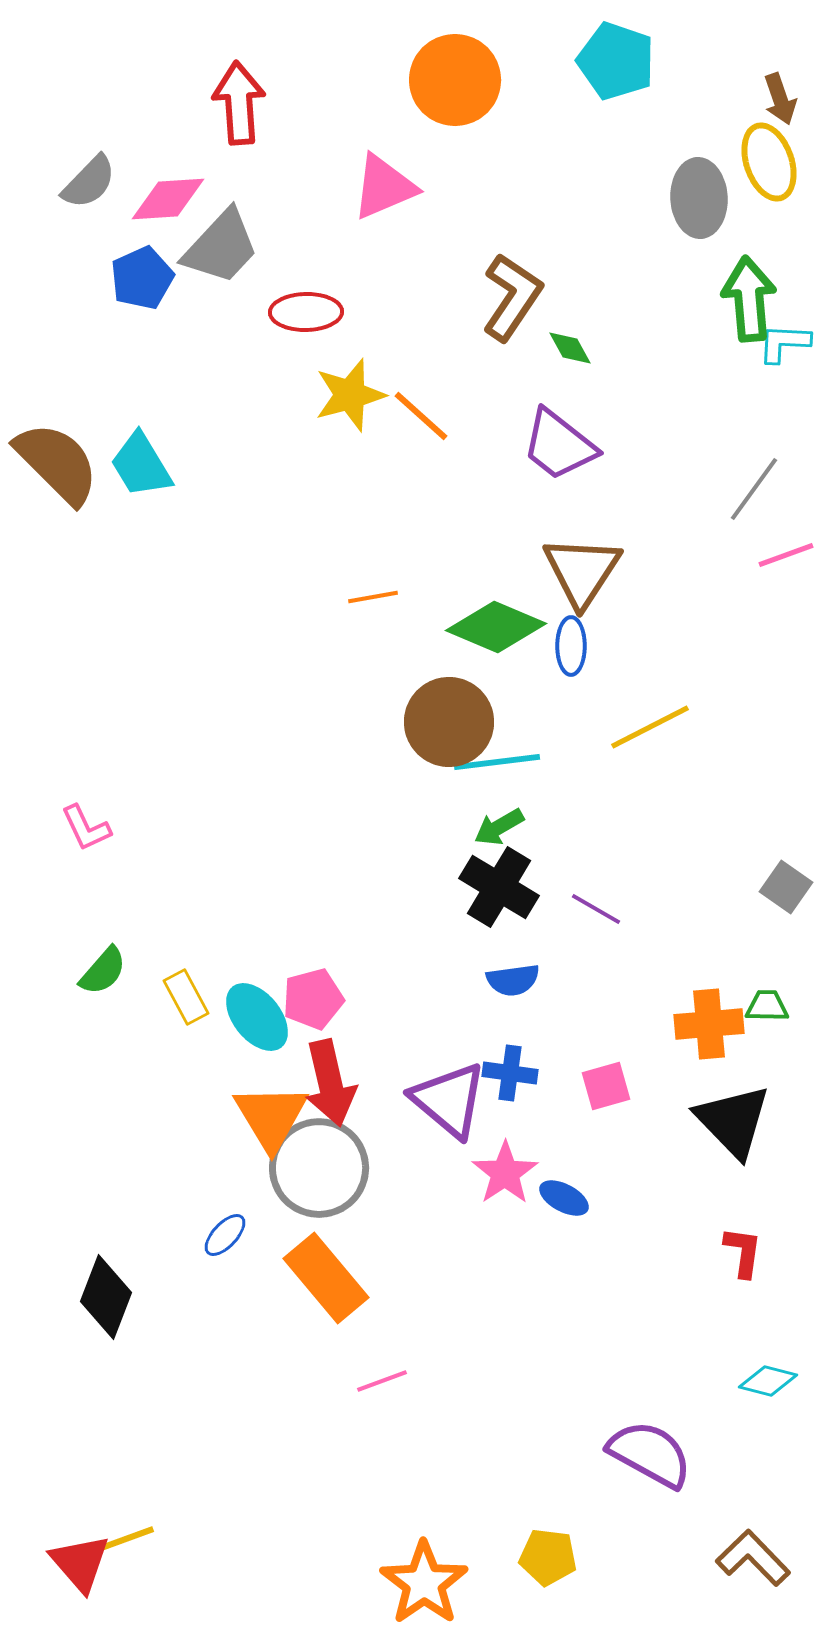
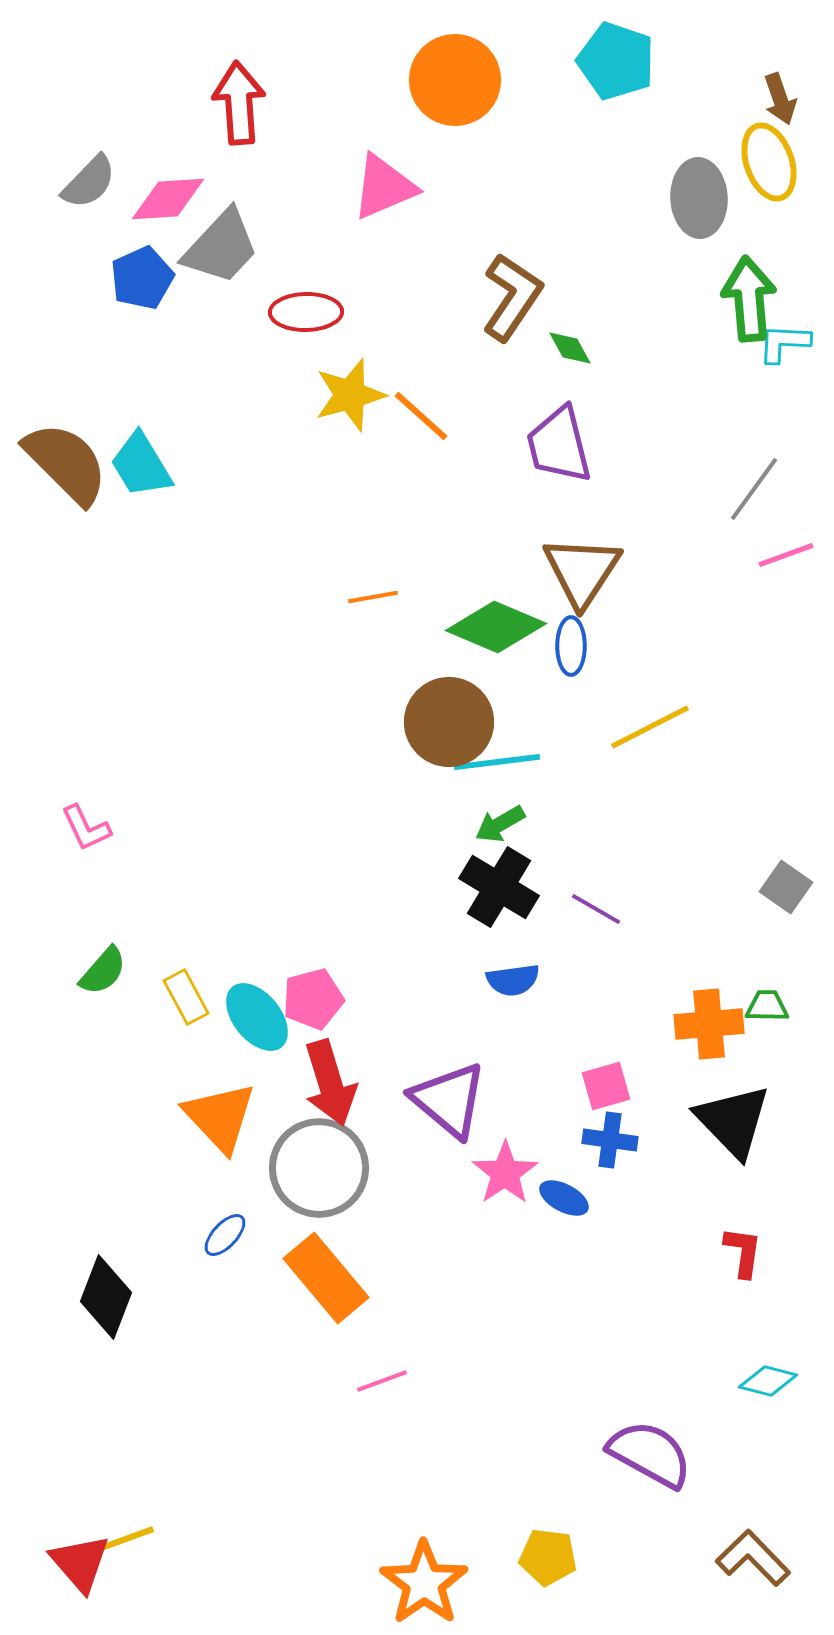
purple trapezoid at (559, 445): rotated 38 degrees clockwise
brown semicircle at (57, 463): moved 9 px right
green arrow at (499, 827): moved 1 px right, 3 px up
blue cross at (510, 1073): moved 100 px right, 67 px down
red arrow at (330, 1083): rotated 4 degrees counterclockwise
orange triangle at (271, 1117): moved 51 px left; rotated 12 degrees counterclockwise
